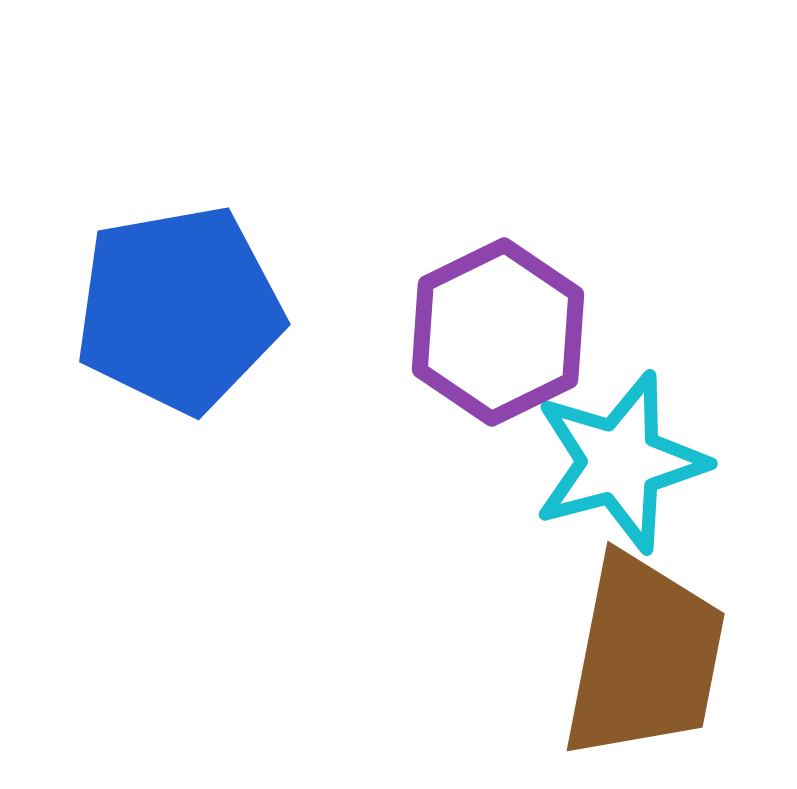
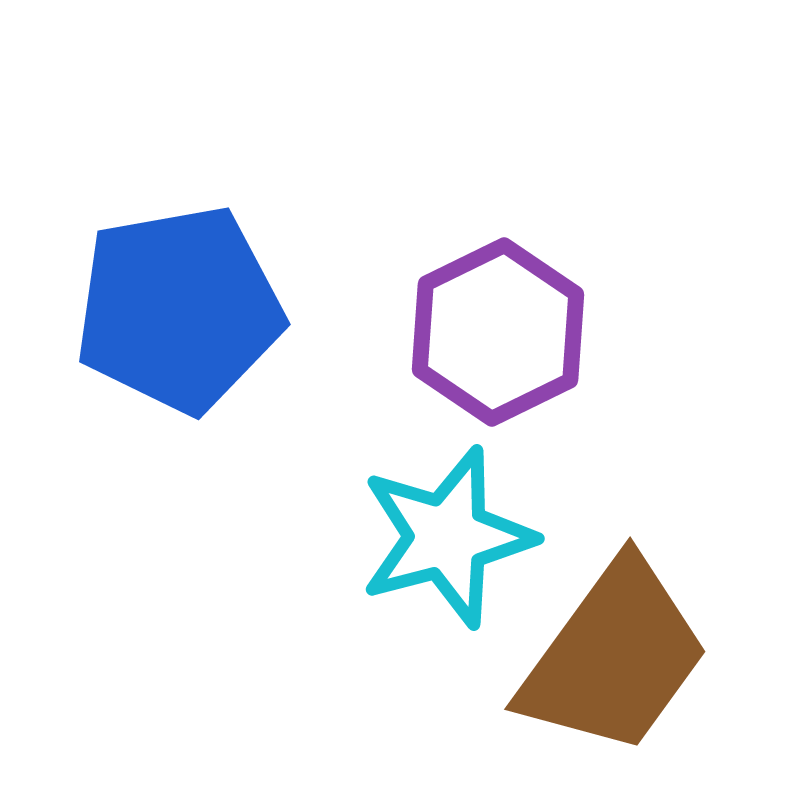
cyan star: moved 173 px left, 75 px down
brown trapezoid: moved 30 px left; rotated 25 degrees clockwise
